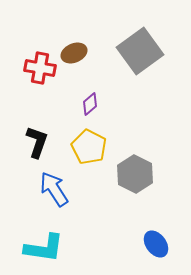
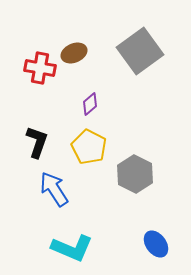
cyan L-shape: moved 28 px right; rotated 15 degrees clockwise
